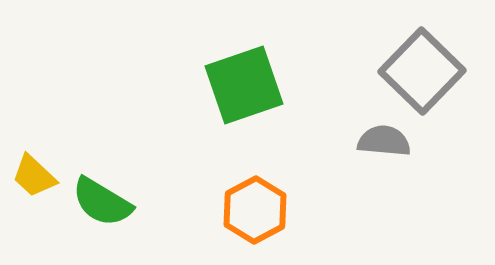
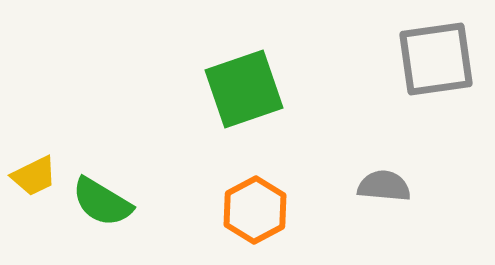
gray square: moved 14 px right, 12 px up; rotated 38 degrees clockwise
green square: moved 4 px down
gray semicircle: moved 45 px down
yellow trapezoid: rotated 69 degrees counterclockwise
